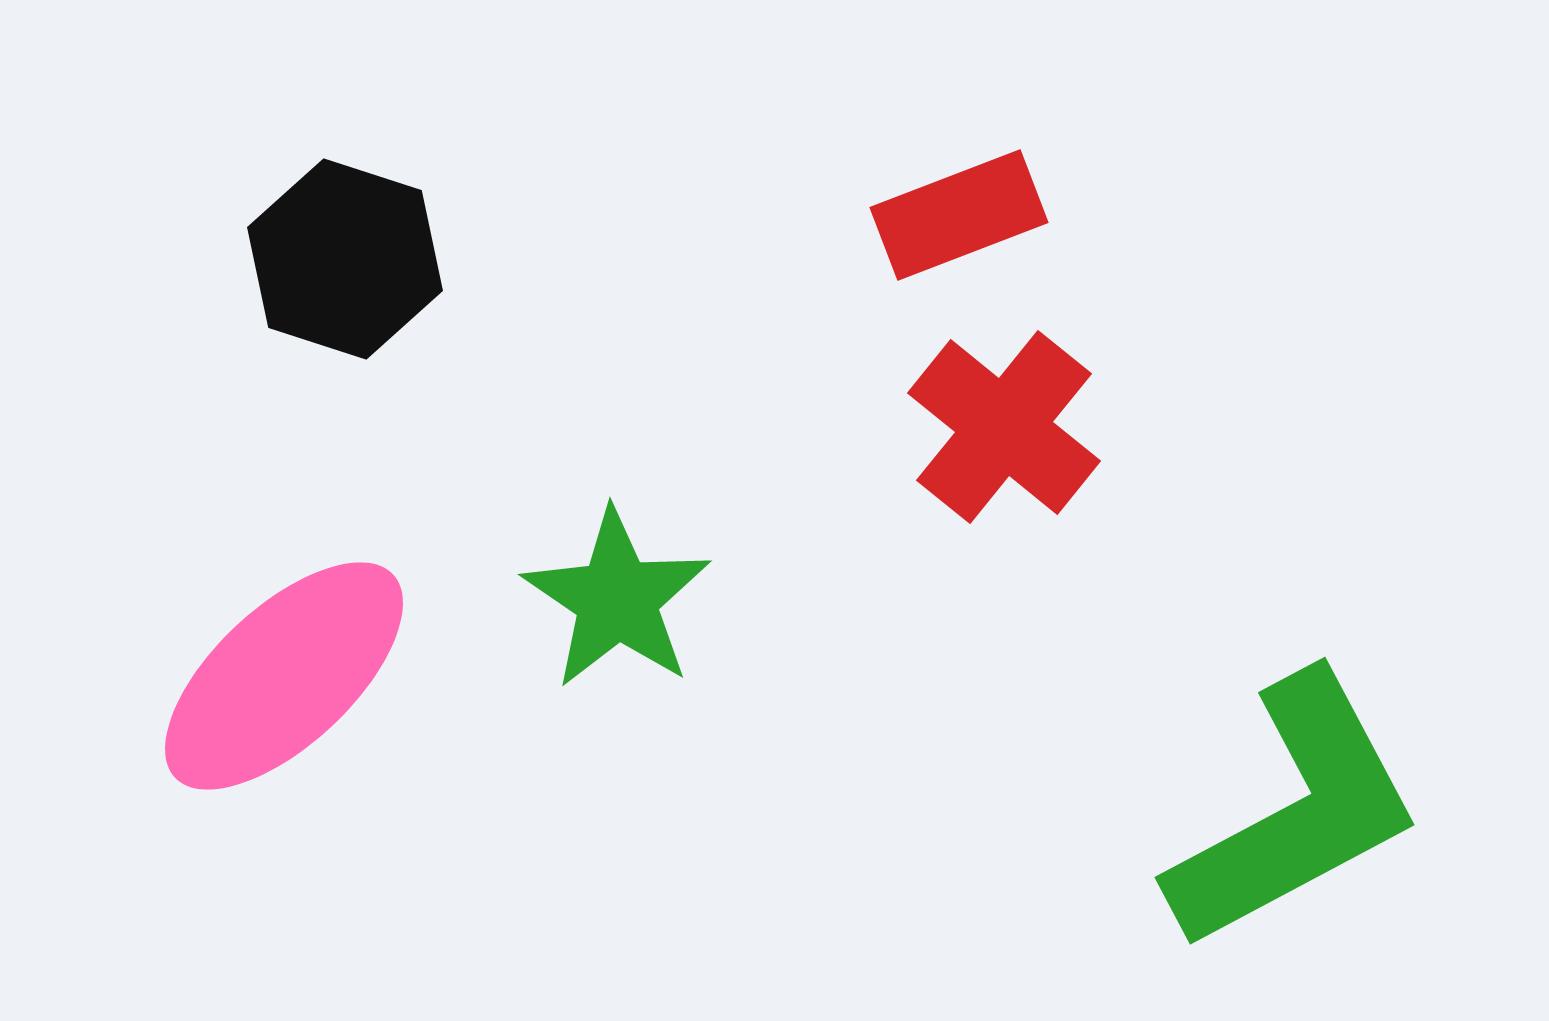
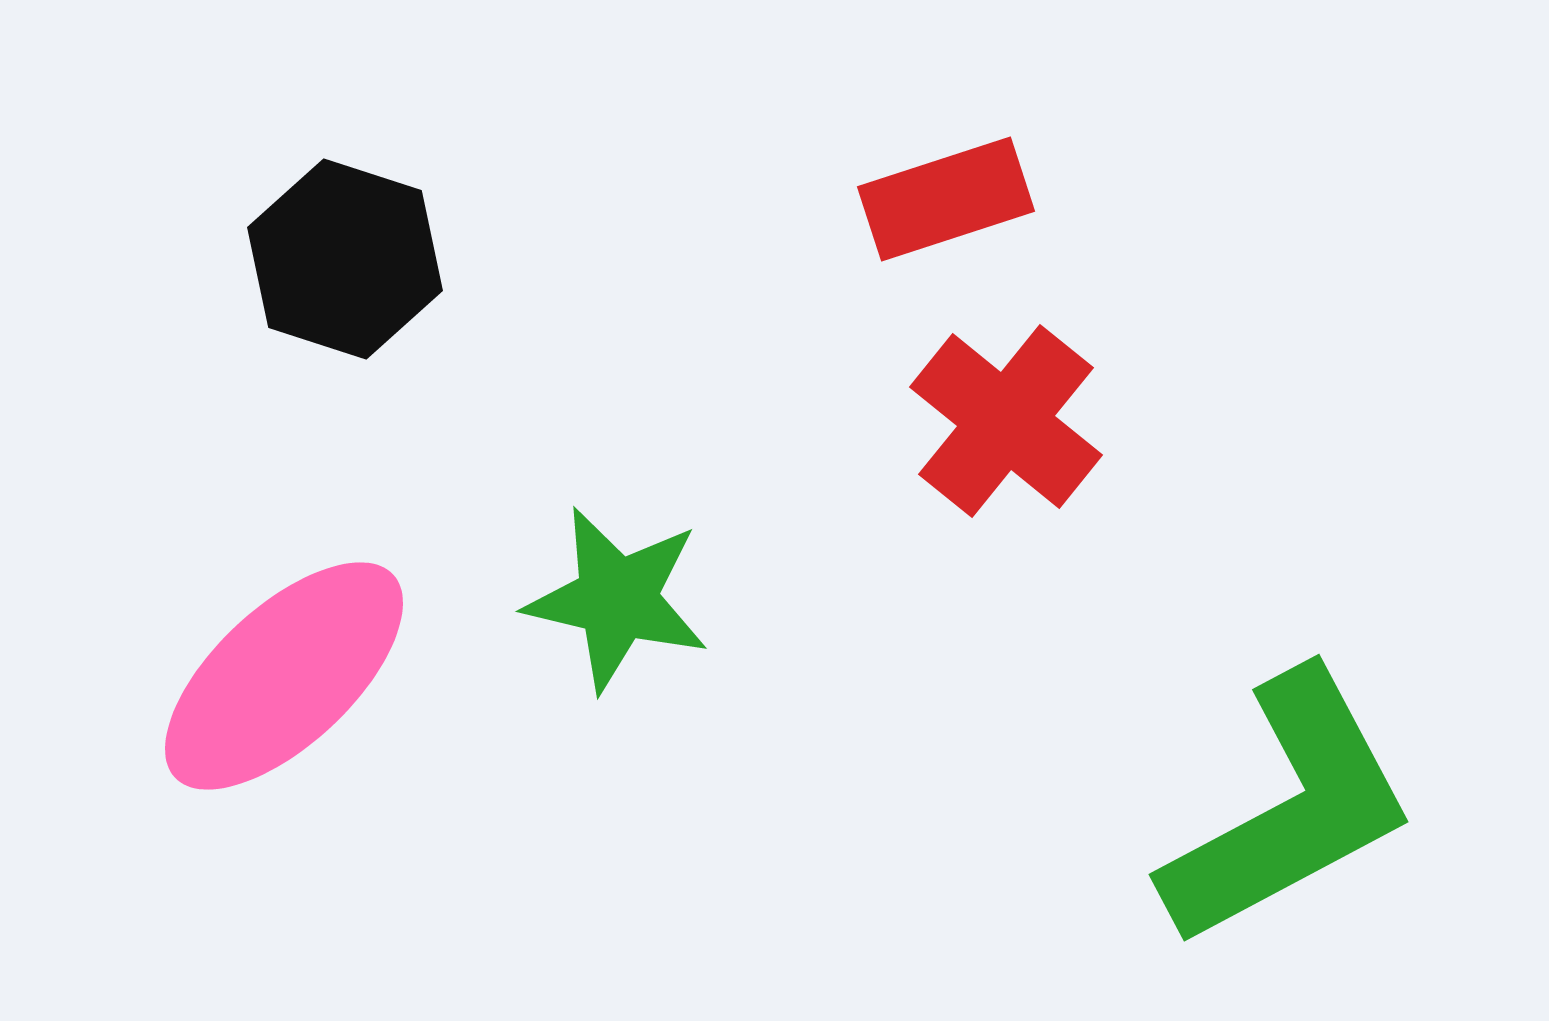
red rectangle: moved 13 px left, 16 px up; rotated 3 degrees clockwise
red cross: moved 2 px right, 6 px up
green star: rotated 21 degrees counterclockwise
green L-shape: moved 6 px left, 3 px up
